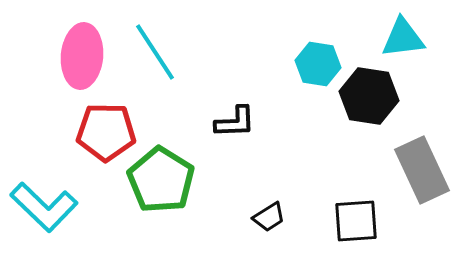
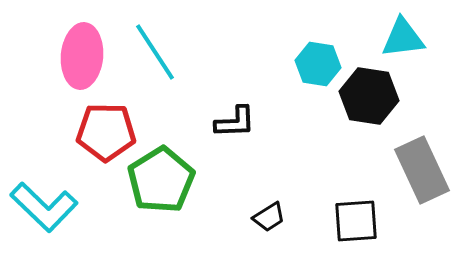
green pentagon: rotated 8 degrees clockwise
